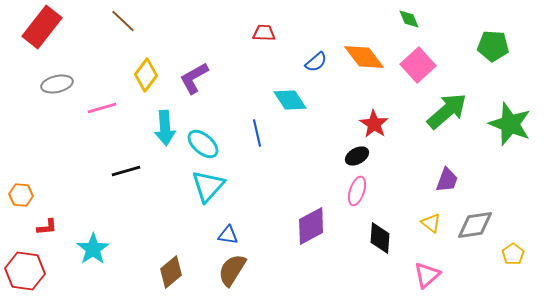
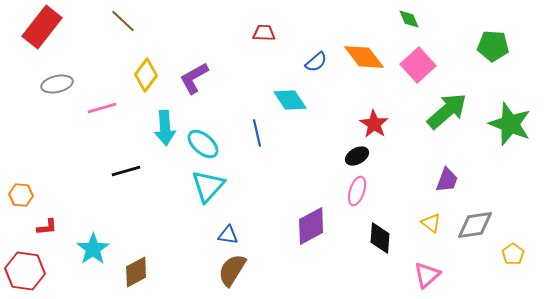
brown diamond: moved 35 px left; rotated 12 degrees clockwise
